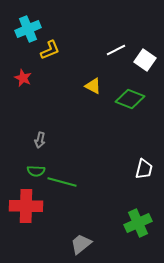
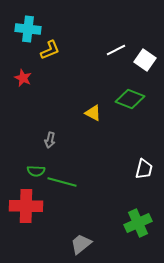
cyan cross: rotated 30 degrees clockwise
yellow triangle: moved 27 px down
gray arrow: moved 10 px right
